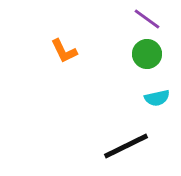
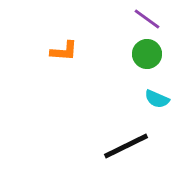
orange L-shape: rotated 60 degrees counterclockwise
cyan semicircle: moved 1 px down; rotated 35 degrees clockwise
